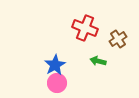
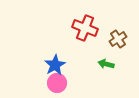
green arrow: moved 8 px right, 3 px down
